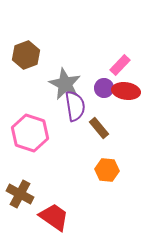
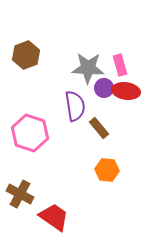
pink rectangle: rotated 60 degrees counterclockwise
gray star: moved 23 px right, 16 px up; rotated 24 degrees counterclockwise
